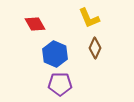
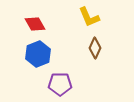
yellow L-shape: moved 1 px up
blue hexagon: moved 17 px left; rotated 15 degrees clockwise
